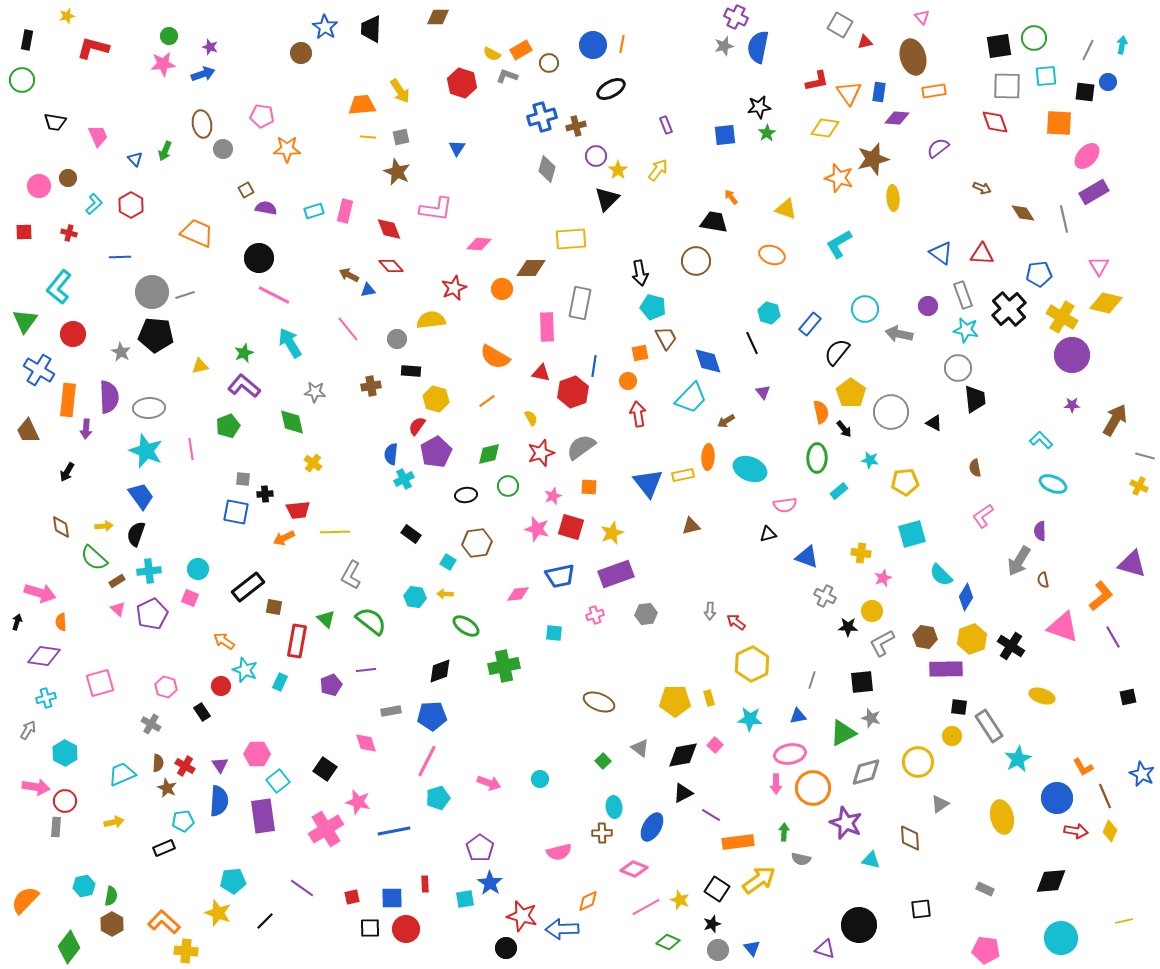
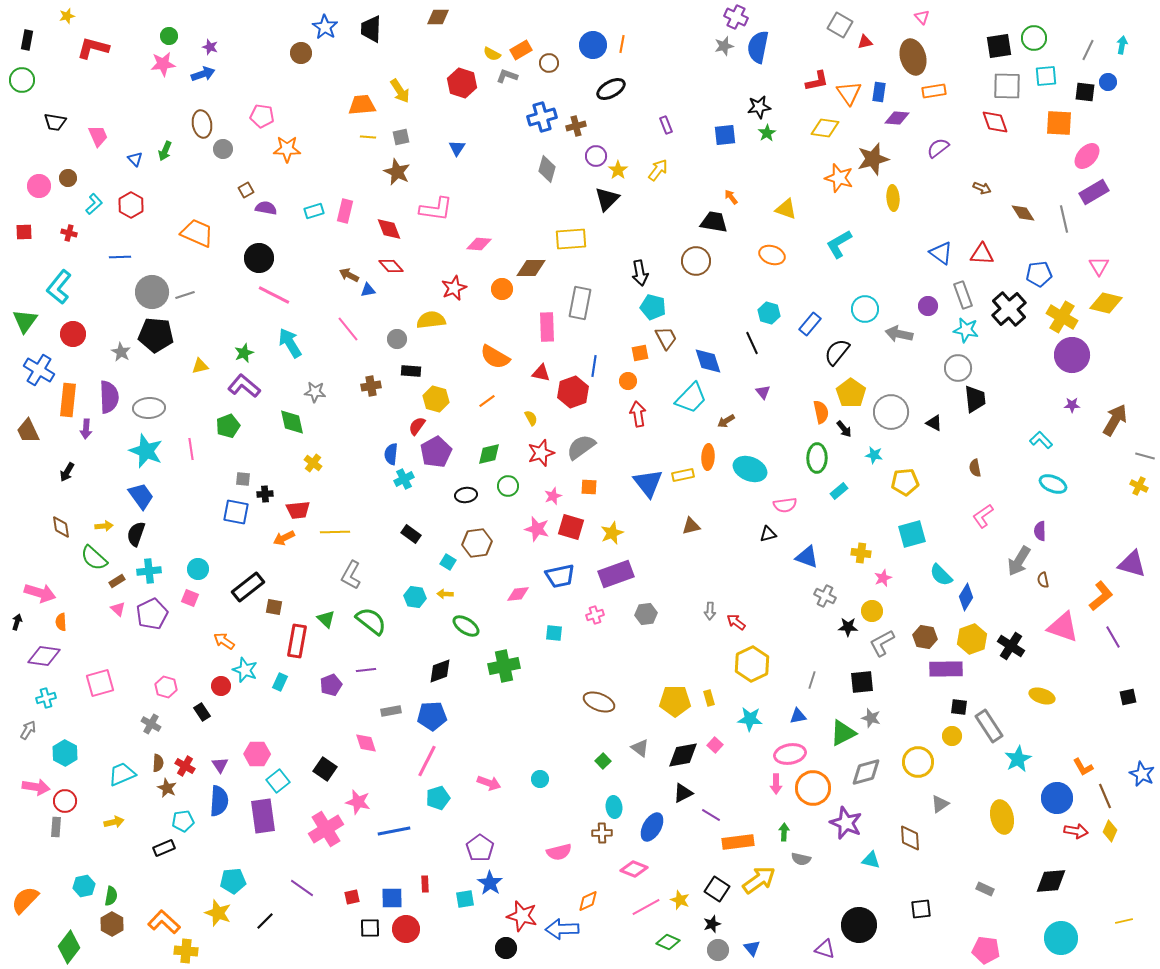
cyan star at (870, 460): moved 4 px right, 5 px up
